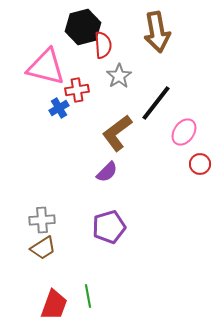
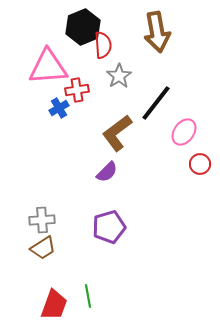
black hexagon: rotated 8 degrees counterclockwise
pink triangle: moved 2 px right; rotated 18 degrees counterclockwise
